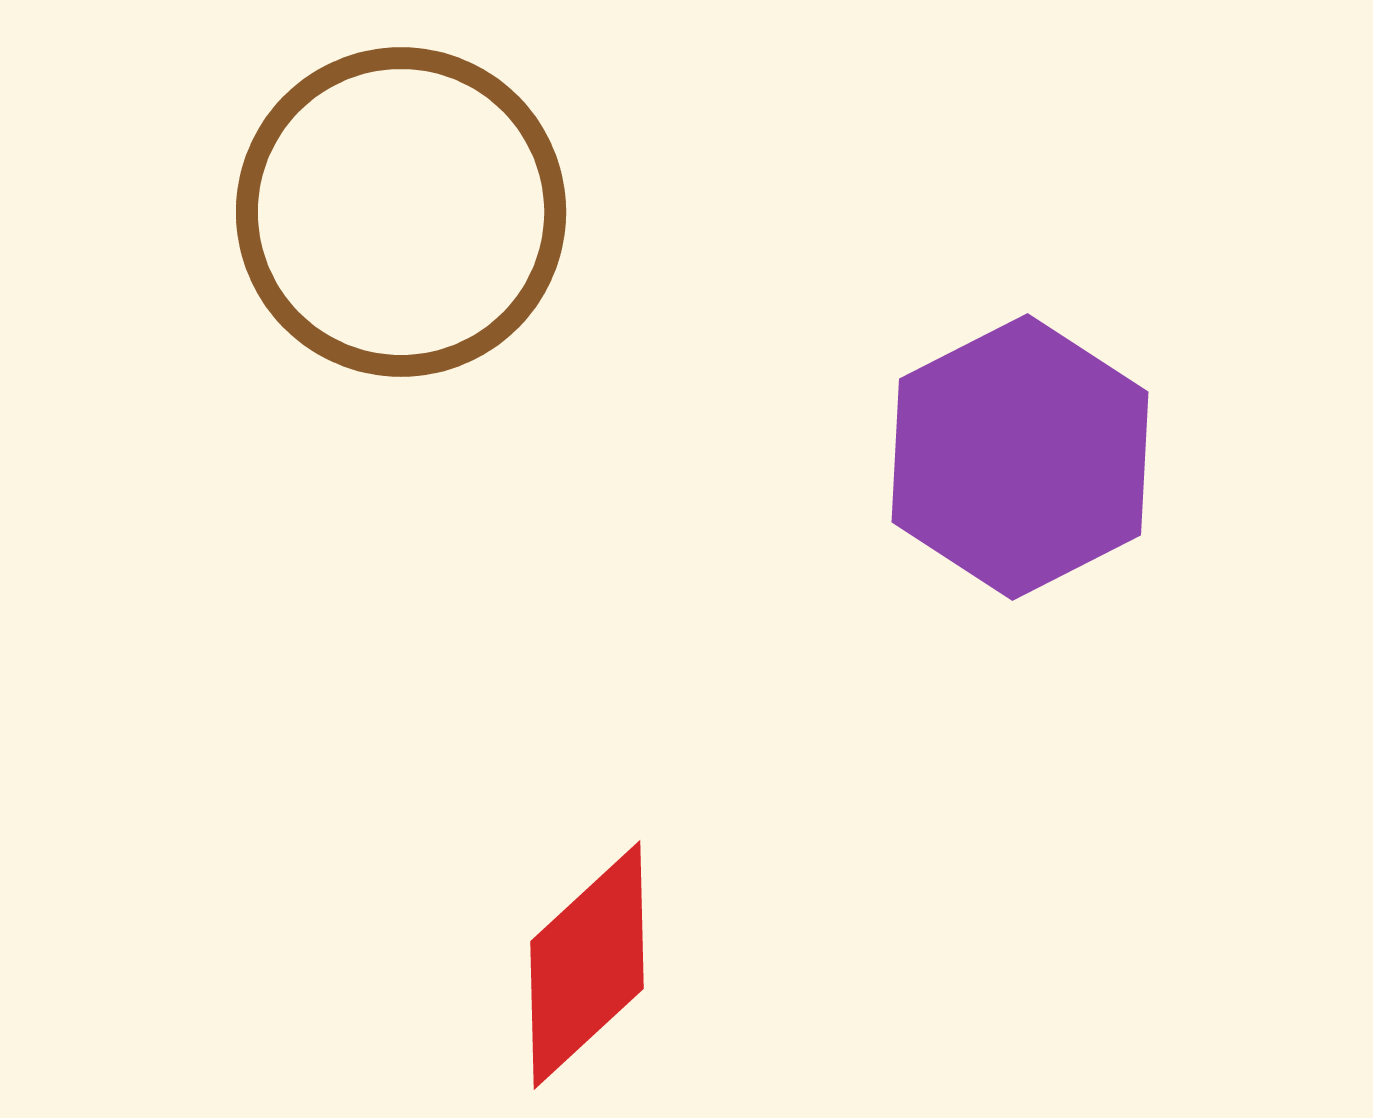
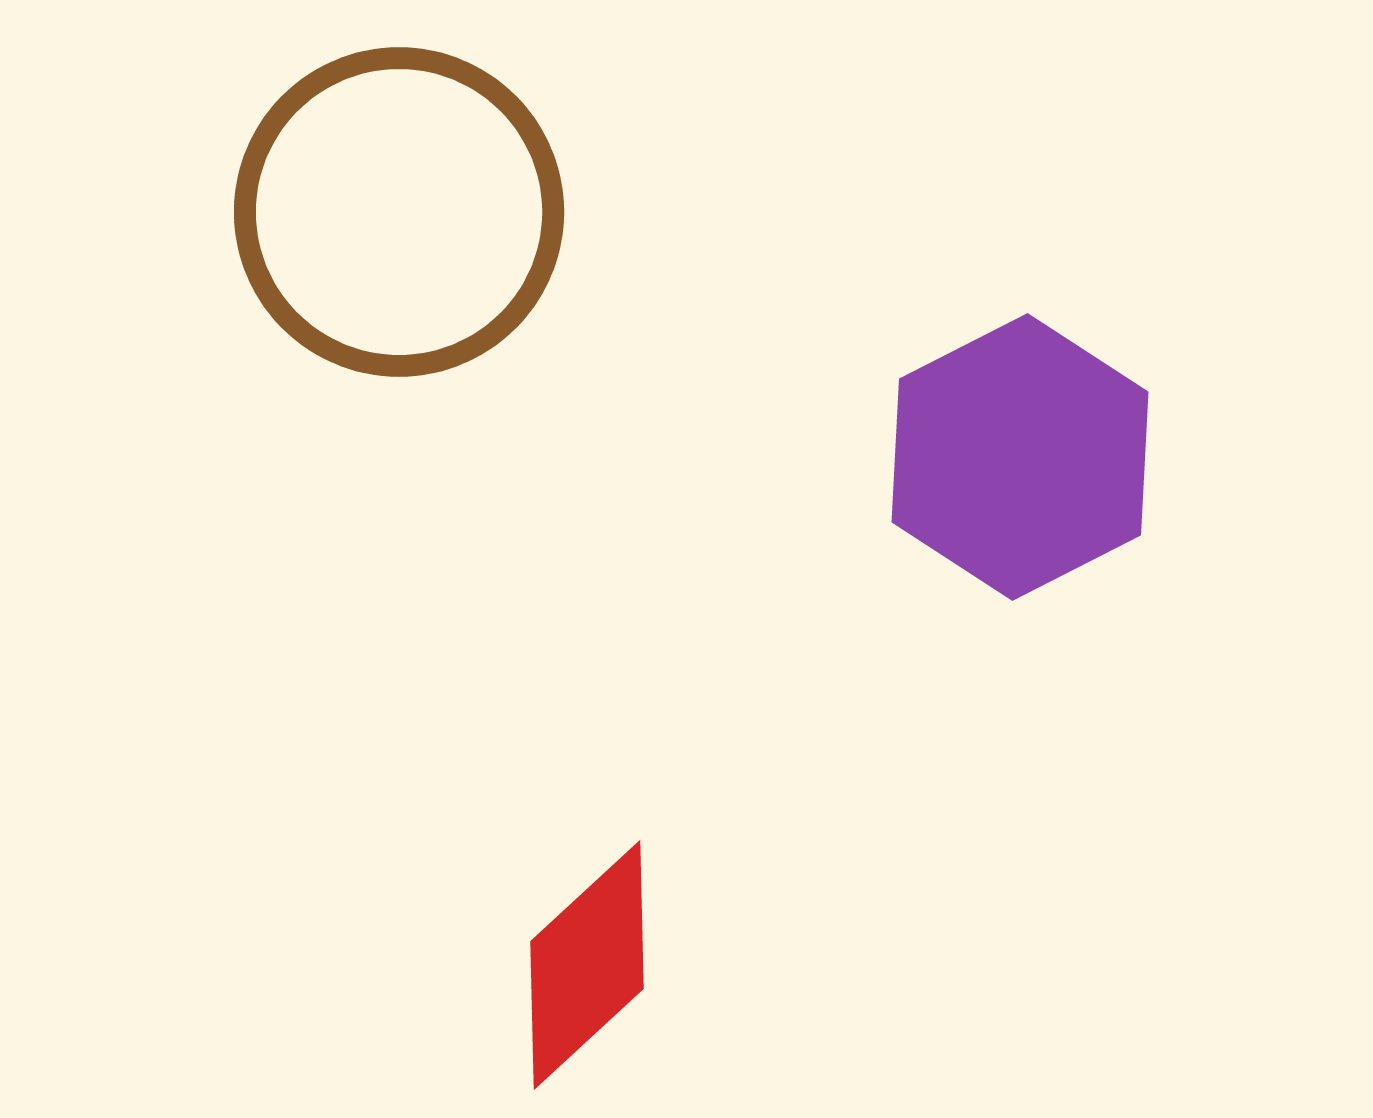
brown circle: moved 2 px left
